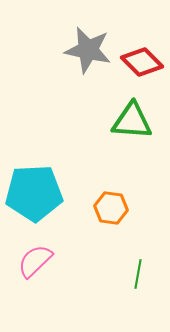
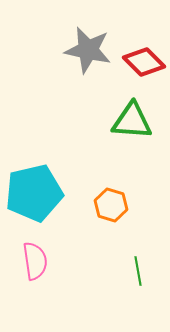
red diamond: moved 2 px right
cyan pentagon: rotated 10 degrees counterclockwise
orange hexagon: moved 3 px up; rotated 8 degrees clockwise
pink semicircle: rotated 126 degrees clockwise
green line: moved 3 px up; rotated 20 degrees counterclockwise
